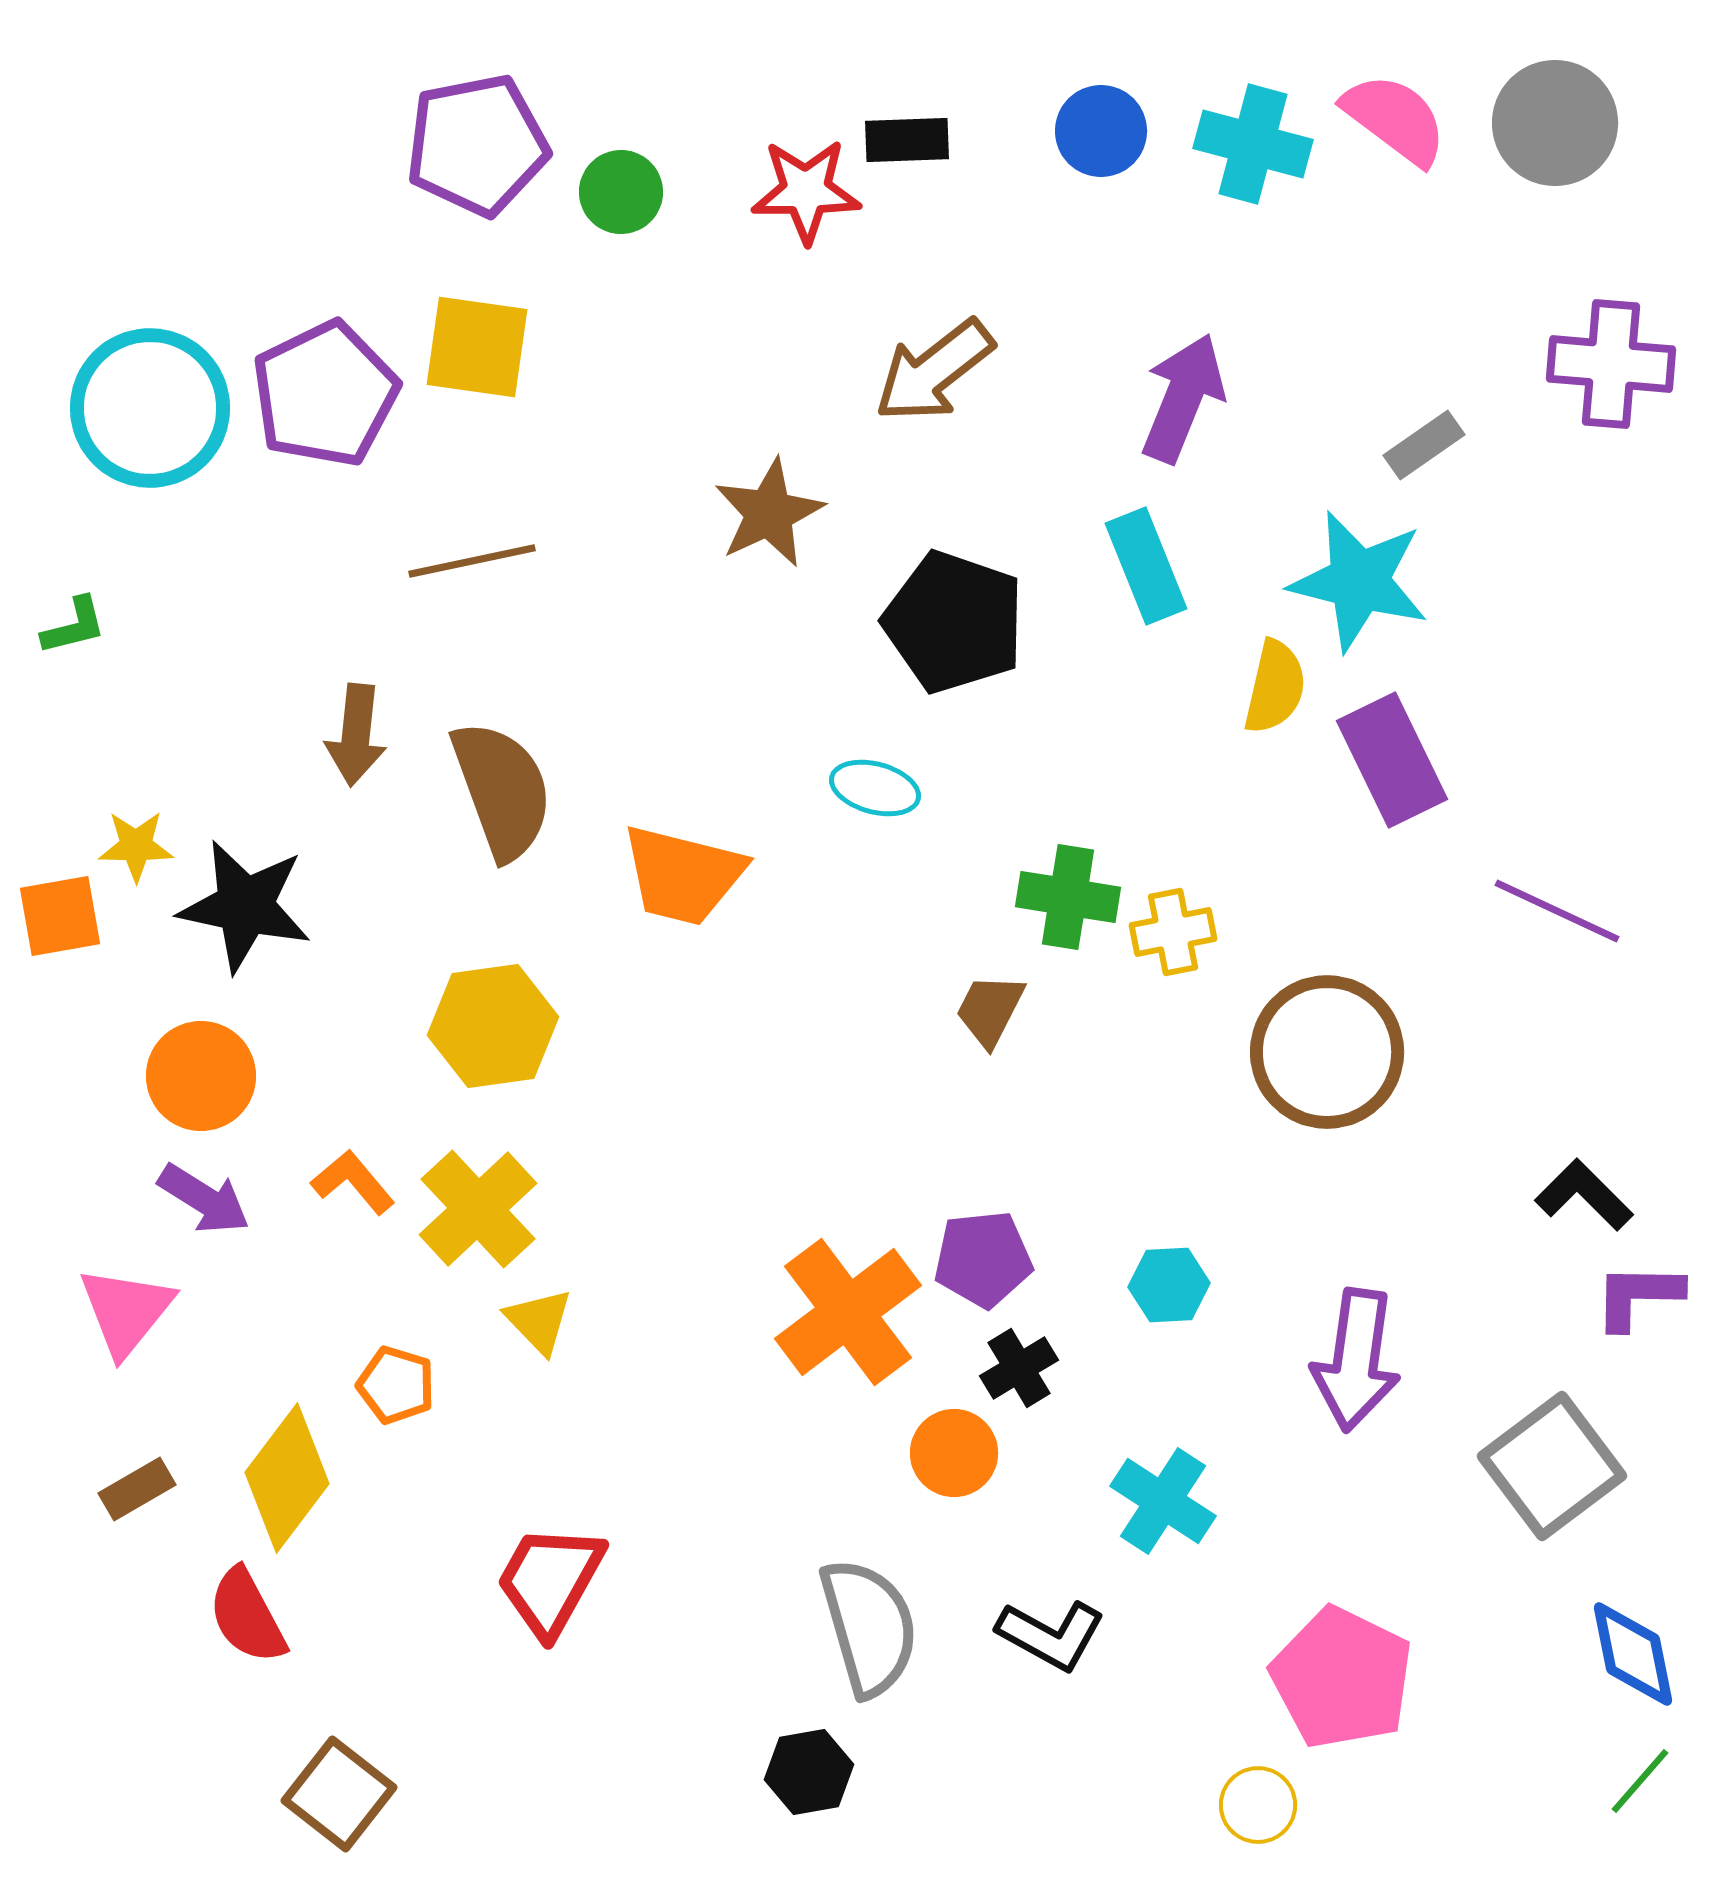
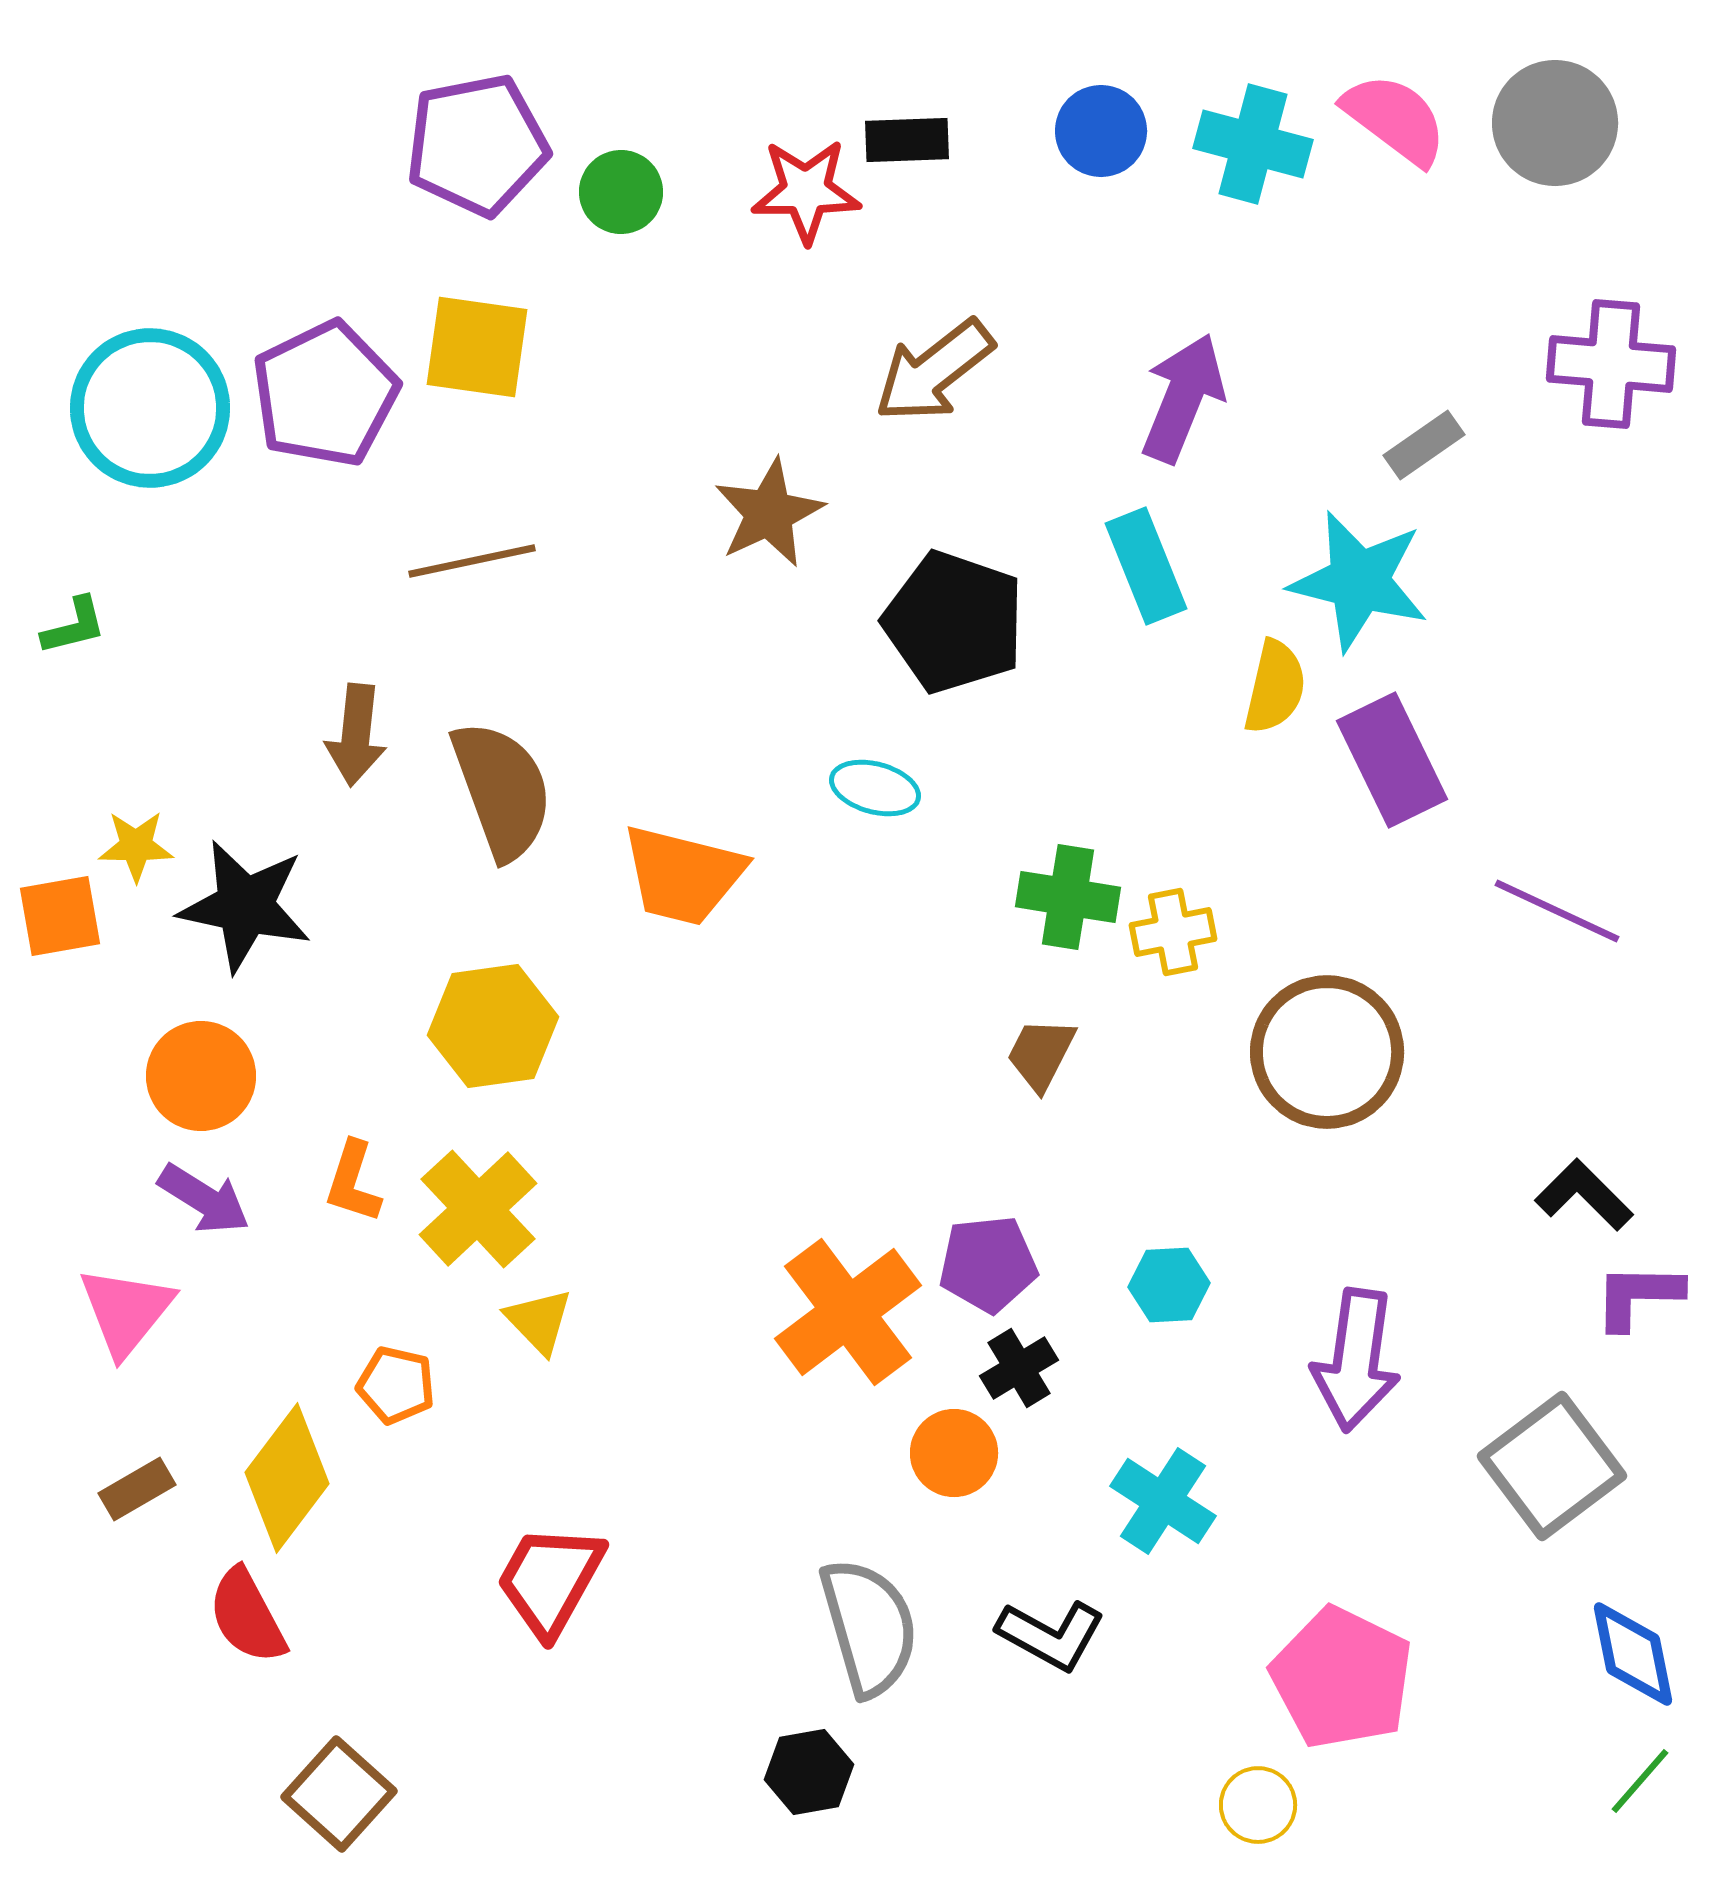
brown trapezoid at (990, 1010): moved 51 px right, 44 px down
orange L-shape at (353, 1182): rotated 122 degrees counterclockwise
purple pentagon at (983, 1259): moved 5 px right, 5 px down
orange pentagon at (396, 1385): rotated 4 degrees counterclockwise
brown square at (339, 1794): rotated 4 degrees clockwise
